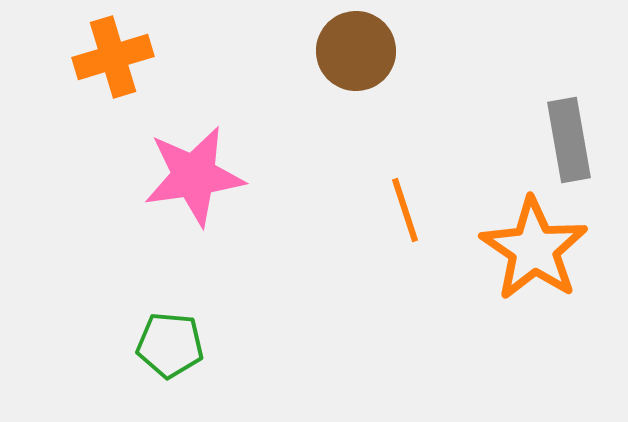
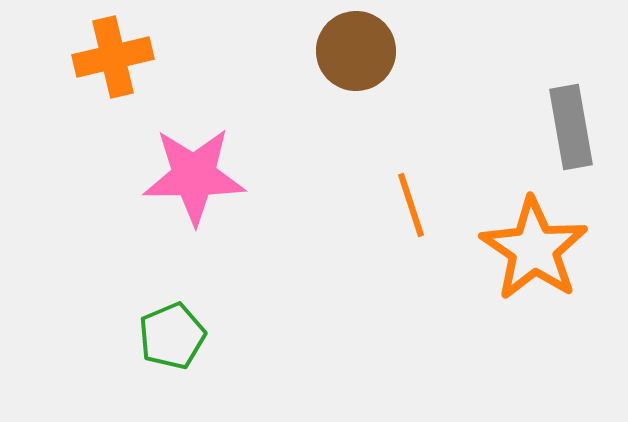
orange cross: rotated 4 degrees clockwise
gray rectangle: moved 2 px right, 13 px up
pink star: rotated 8 degrees clockwise
orange line: moved 6 px right, 5 px up
green pentagon: moved 2 px right, 9 px up; rotated 28 degrees counterclockwise
